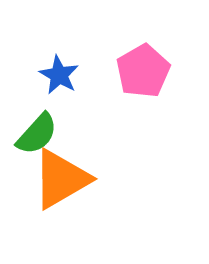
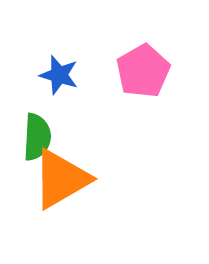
blue star: rotated 12 degrees counterclockwise
green semicircle: moved 3 px down; rotated 39 degrees counterclockwise
